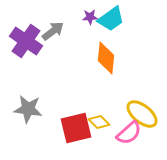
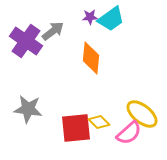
orange diamond: moved 15 px left
red square: rotated 8 degrees clockwise
